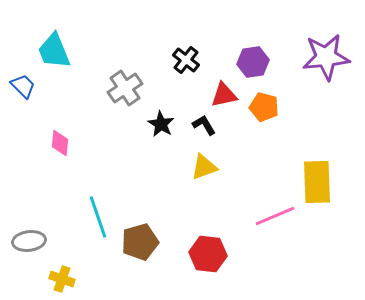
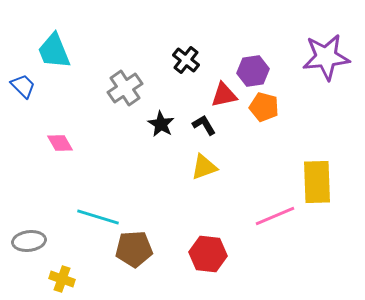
purple hexagon: moved 9 px down
pink diamond: rotated 36 degrees counterclockwise
cyan line: rotated 54 degrees counterclockwise
brown pentagon: moved 6 px left, 7 px down; rotated 12 degrees clockwise
